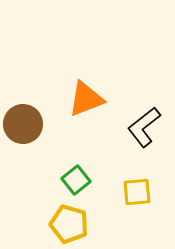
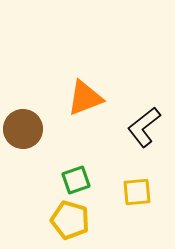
orange triangle: moved 1 px left, 1 px up
brown circle: moved 5 px down
green square: rotated 20 degrees clockwise
yellow pentagon: moved 1 px right, 4 px up
